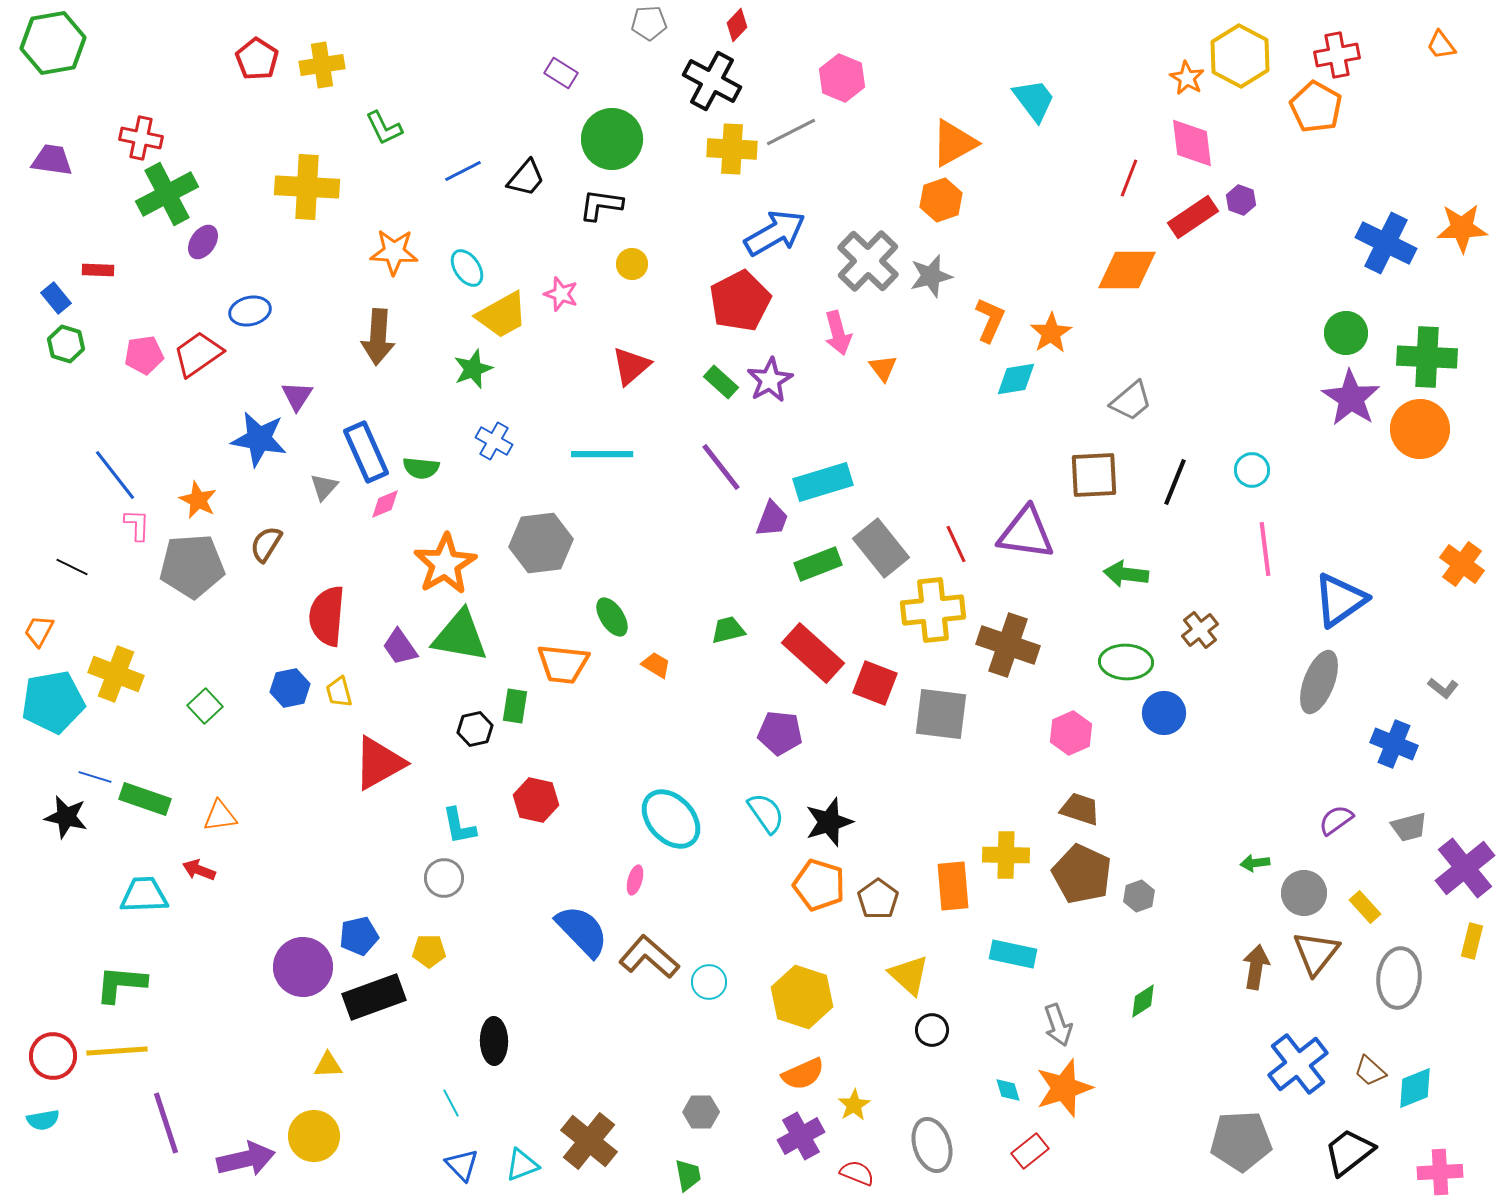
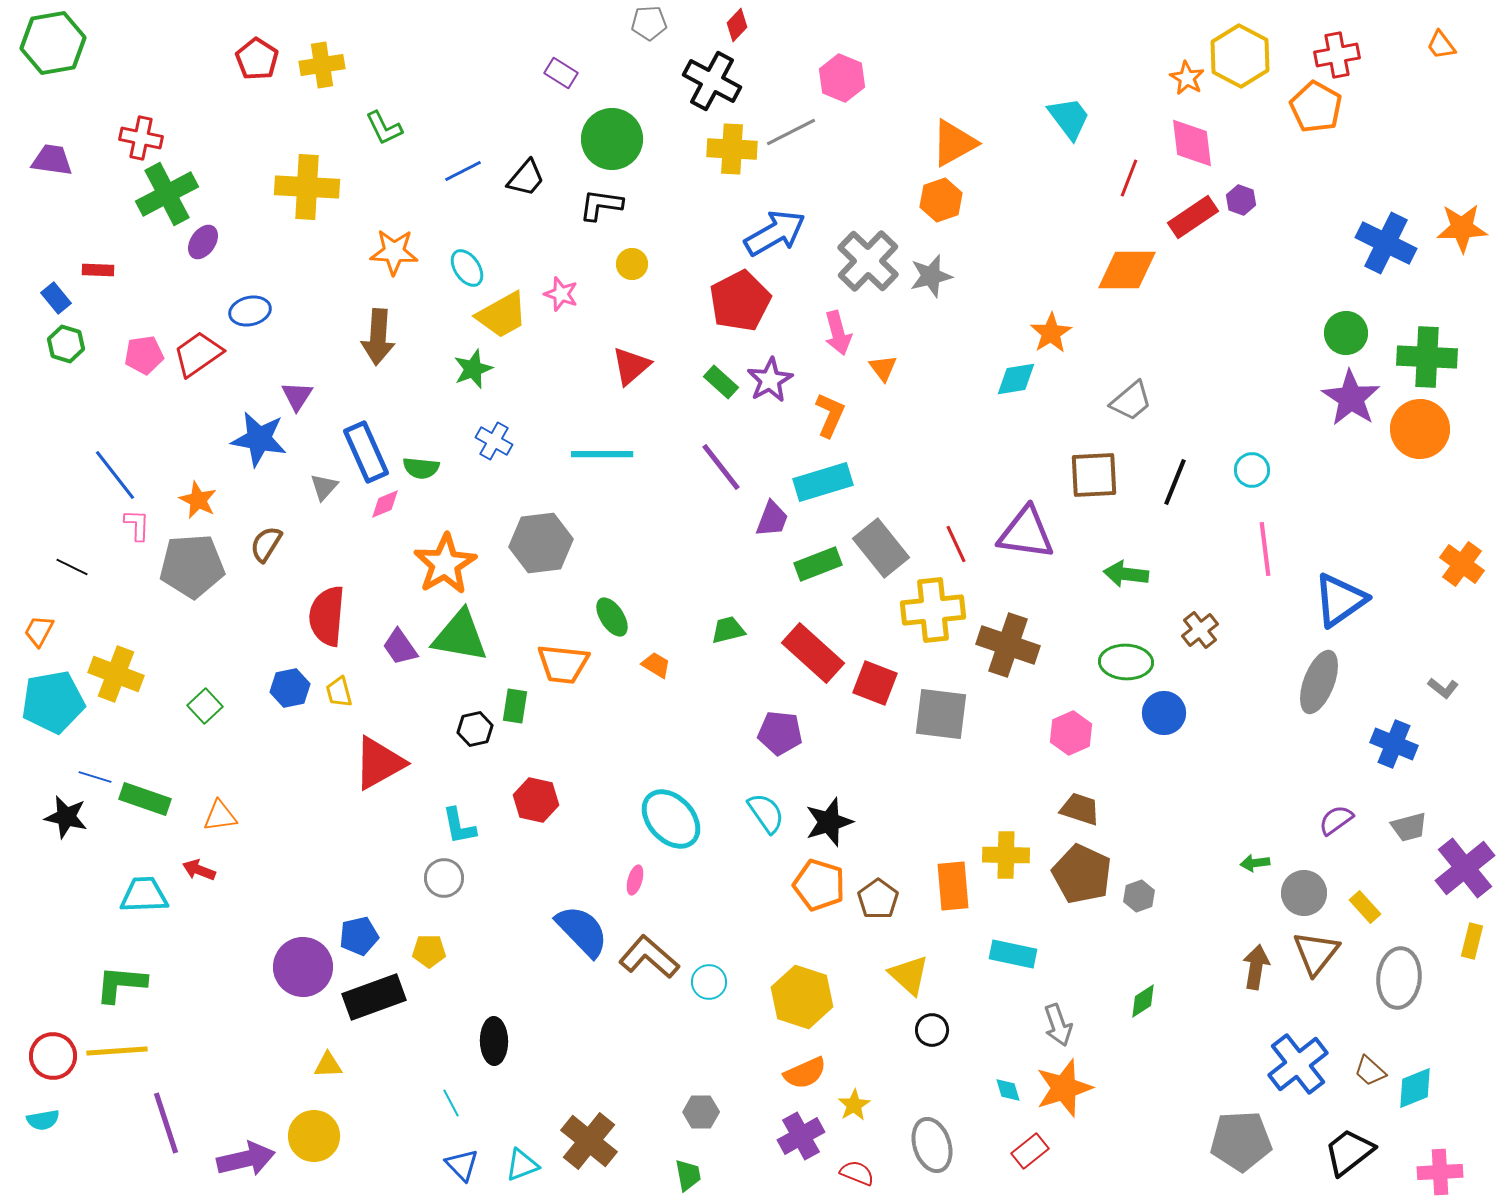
cyan trapezoid at (1034, 100): moved 35 px right, 18 px down
orange L-shape at (990, 320): moved 160 px left, 95 px down
orange semicircle at (803, 1074): moved 2 px right, 1 px up
